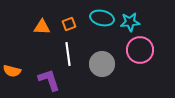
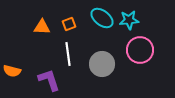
cyan ellipse: rotated 25 degrees clockwise
cyan star: moved 1 px left, 2 px up
